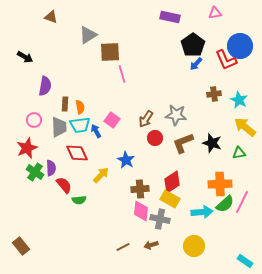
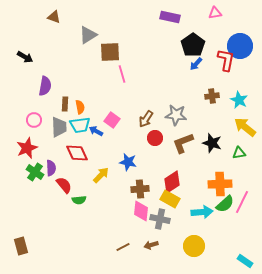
brown triangle at (51, 17): moved 3 px right
red L-shape at (226, 60): rotated 145 degrees counterclockwise
brown cross at (214, 94): moved 2 px left, 2 px down
blue arrow at (96, 131): rotated 32 degrees counterclockwise
blue star at (126, 160): moved 2 px right, 2 px down; rotated 18 degrees counterclockwise
brown rectangle at (21, 246): rotated 24 degrees clockwise
